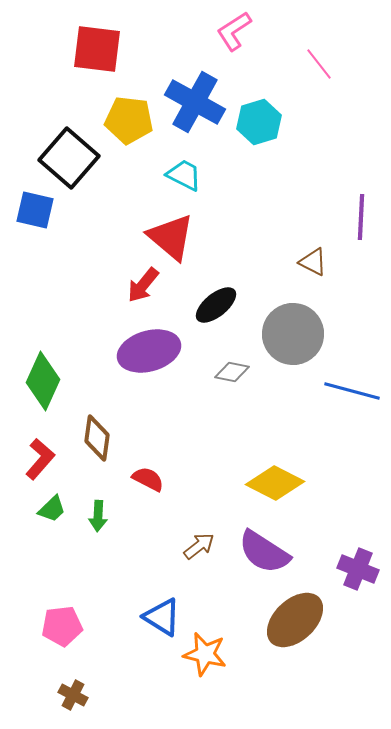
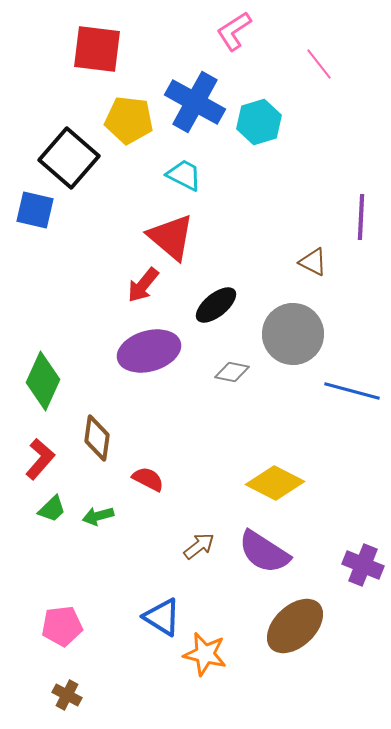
green arrow: rotated 72 degrees clockwise
purple cross: moved 5 px right, 4 px up
brown ellipse: moved 6 px down
brown cross: moved 6 px left
